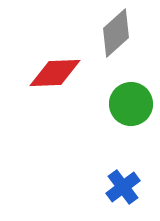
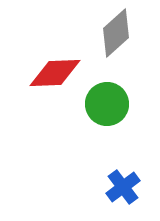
green circle: moved 24 px left
